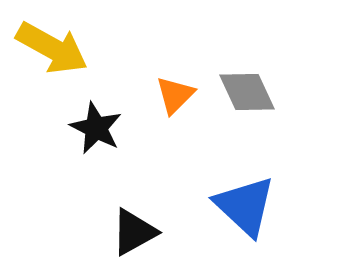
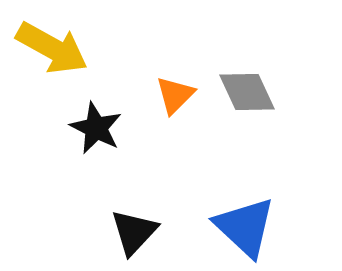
blue triangle: moved 21 px down
black triangle: rotated 18 degrees counterclockwise
